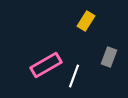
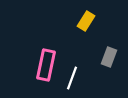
pink rectangle: rotated 48 degrees counterclockwise
white line: moved 2 px left, 2 px down
